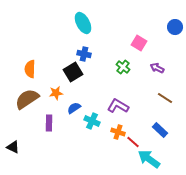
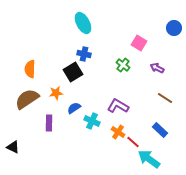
blue circle: moved 1 px left, 1 px down
green cross: moved 2 px up
orange cross: rotated 16 degrees clockwise
